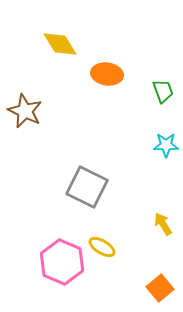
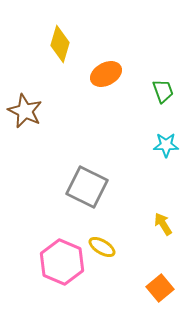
yellow diamond: rotated 48 degrees clockwise
orange ellipse: moved 1 px left; rotated 36 degrees counterclockwise
